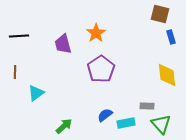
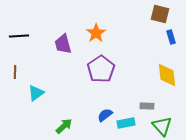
green triangle: moved 1 px right, 2 px down
